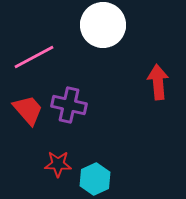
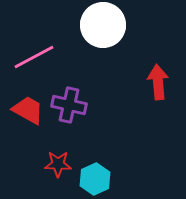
red trapezoid: rotated 20 degrees counterclockwise
